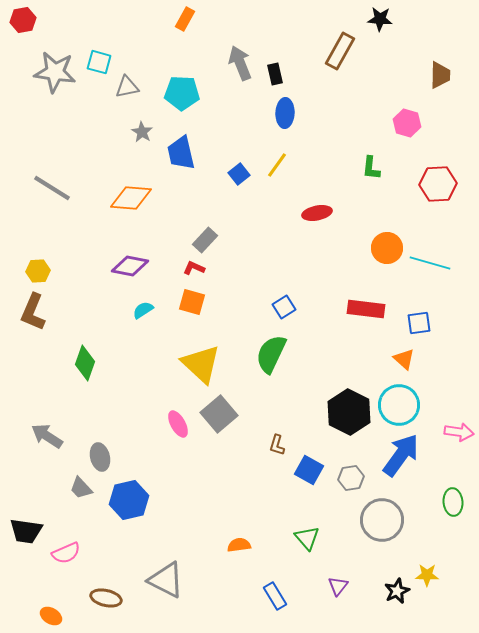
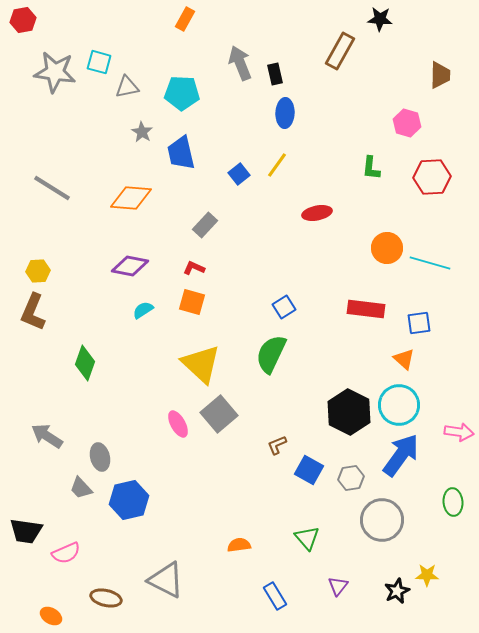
red hexagon at (438, 184): moved 6 px left, 7 px up
gray rectangle at (205, 240): moved 15 px up
brown L-shape at (277, 445): rotated 50 degrees clockwise
